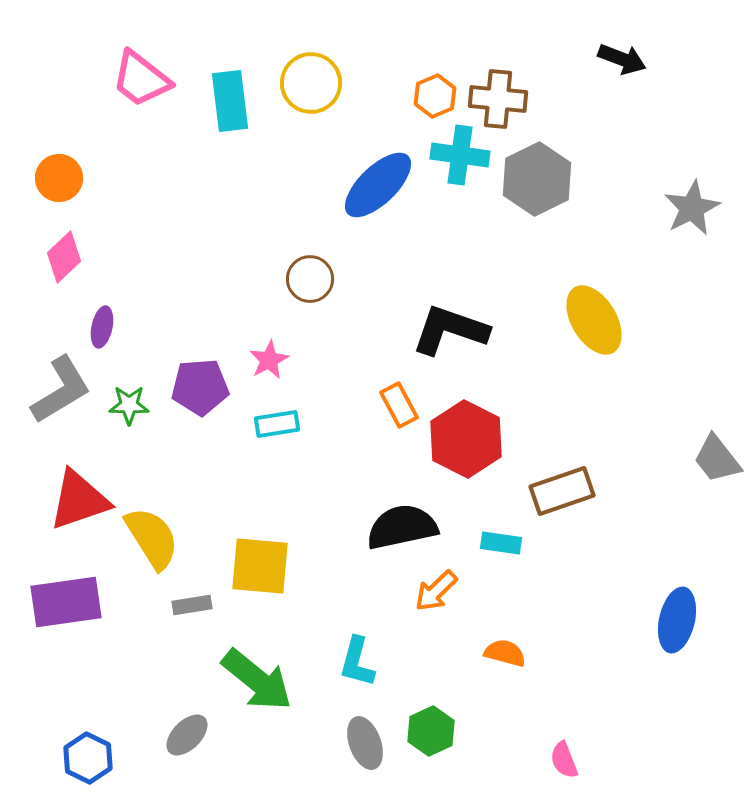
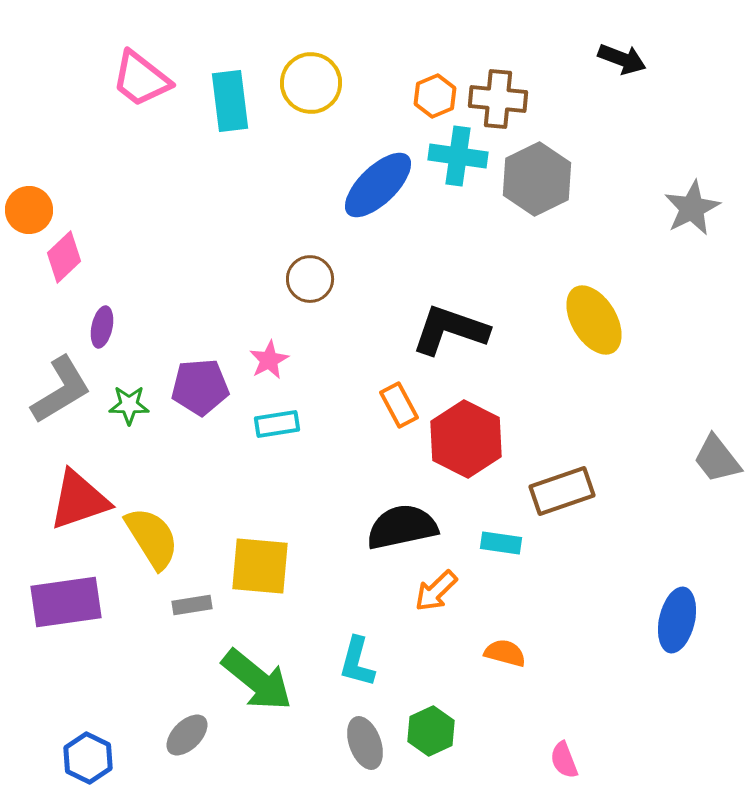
cyan cross at (460, 155): moved 2 px left, 1 px down
orange circle at (59, 178): moved 30 px left, 32 px down
